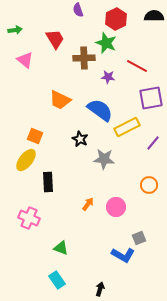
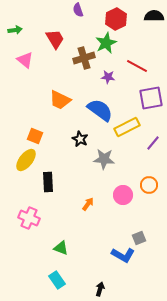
green star: rotated 25 degrees clockwise
brown cross: rotated 15 degrees counterclockwise
pink circle: moved 7 px right, 12 px up
